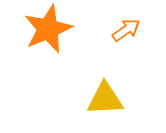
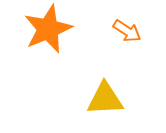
orange arrow: moved 1 px right, 1 px down; rotated 68 degrees clockwise
